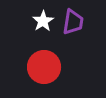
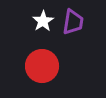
red circle: moved 2 px left, 1 px up
